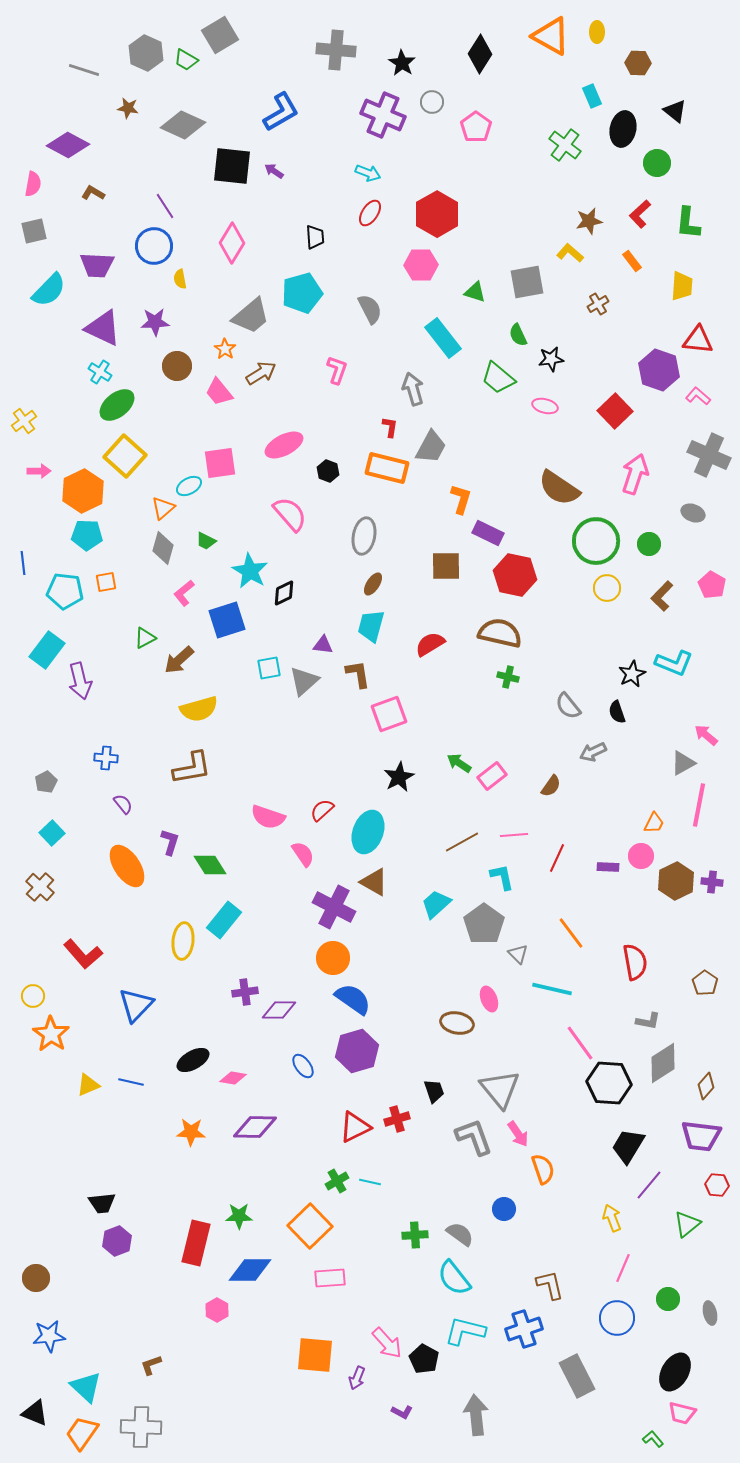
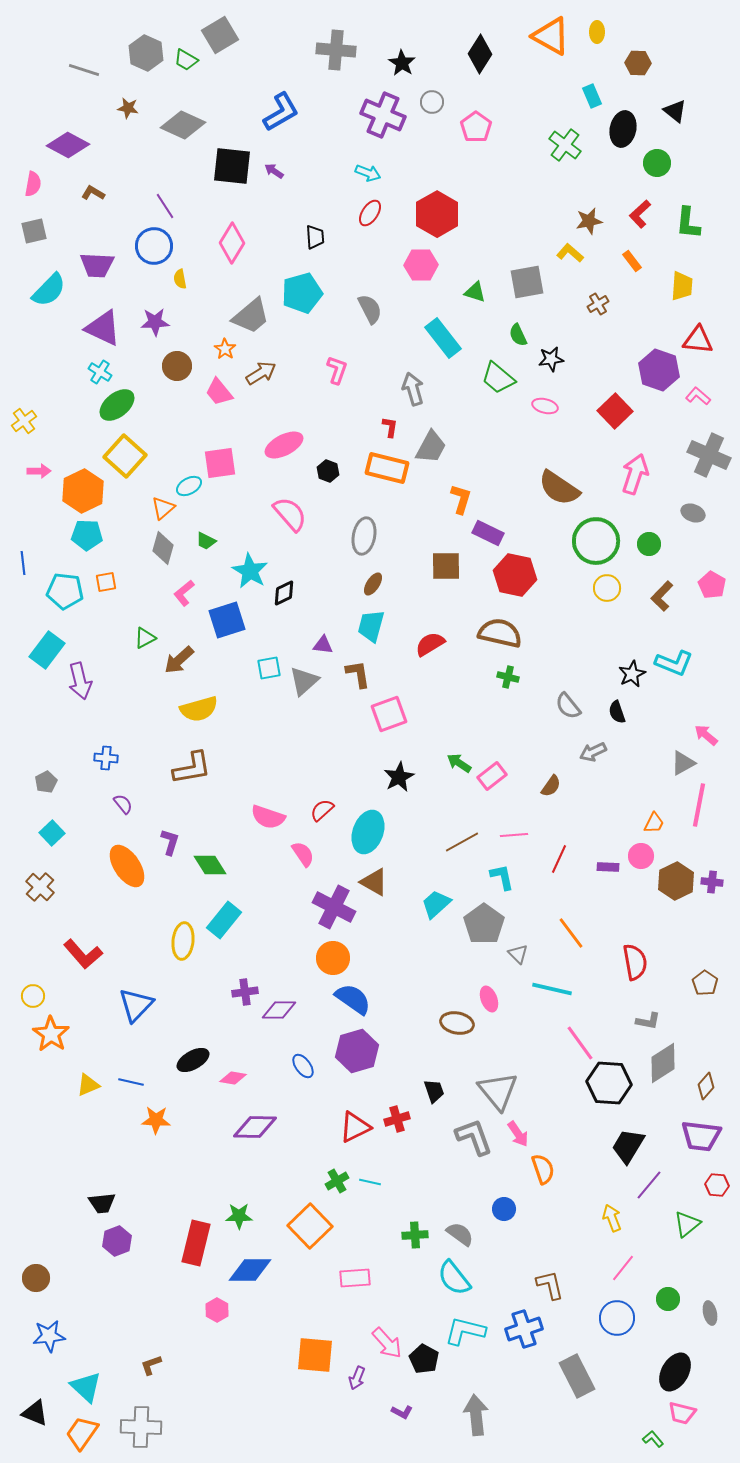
red line at (557, 858): moved 2 px right, 1 px down
gray triangle at (500, 1089): moved 2 px left, 2 px down
orange star at (191, 1132): moved 35 px left, 12 px up
pink line at (623, 1268): rotated 16 degrees clockwise
pink rectangle at (330, 1278): moved 25 px right
